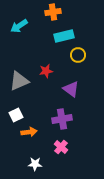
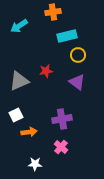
cyan rectangle: moved 3 px right
purple triangle: moved 6 px right, 7 px up
